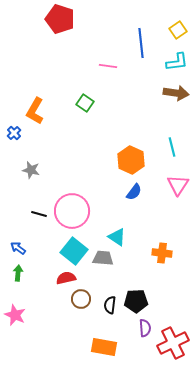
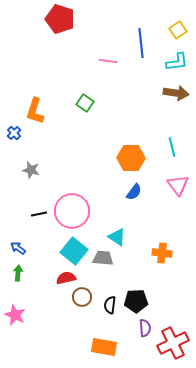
pink line: moved 5 px up
orange L-shape: rotated 12 degrees counterclockwise
orange hexagon: moved 2 px up; rotated 24 degrees counterclockwise
pink triangle: rotated 10 degrees counterclockwise
black line: rotated 28 degrees counterclockwise
brown circle: moved 1 px right, 2 px up
